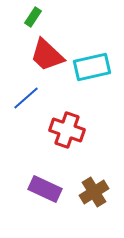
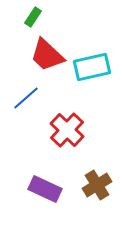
red cross: rotated 24 degrees clockwise
brown cross: moved 3 px right, 7 px up
